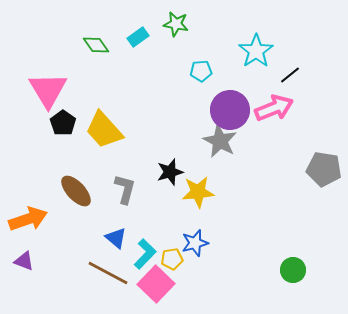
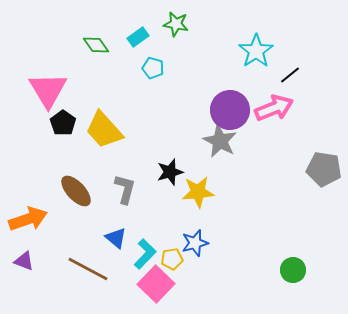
cyan pentagon: moved 48 px left, 3 px up; rotated 20 degrees clockwise
brown line: moved 20 px left, 4 px up
